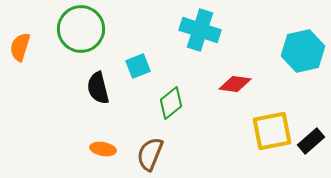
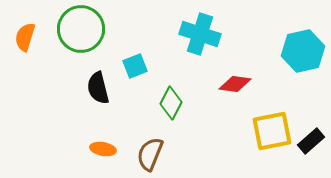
cyan cross: moved 4 px down
orange semicircle: moved 5 px right, 10 px up
cyan square: moved 3 px left
green diamond: rotated 24 degrees counterclockwise
